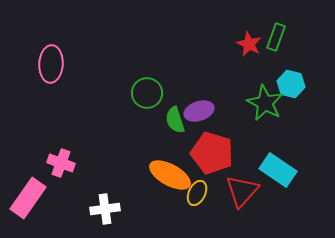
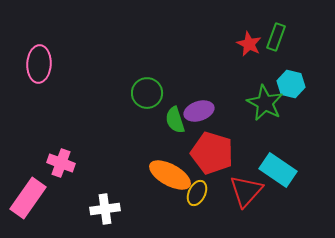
pink ellipse: moved 12 px left
red triangle: moved 4 px right
